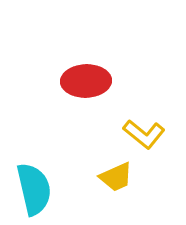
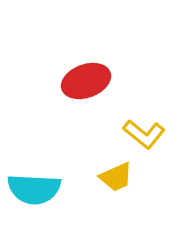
red ellipse: rotated 18 degrees counterclockwise
cyan semicircle: rotated 106 degrees clockwise
